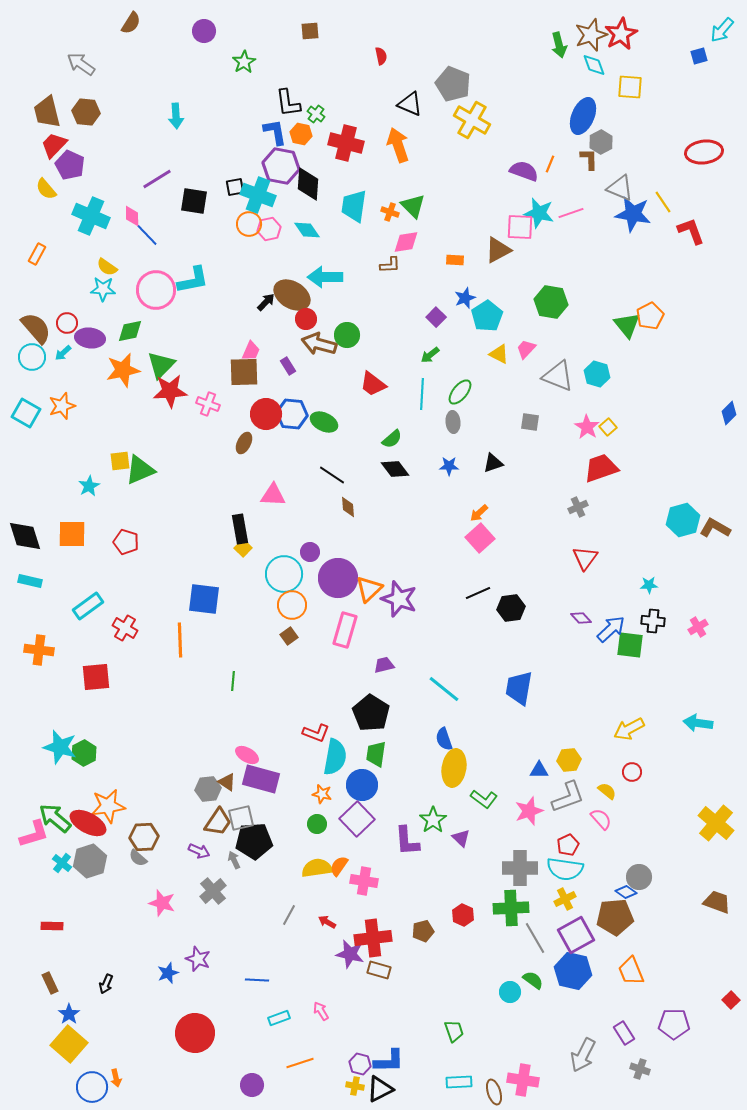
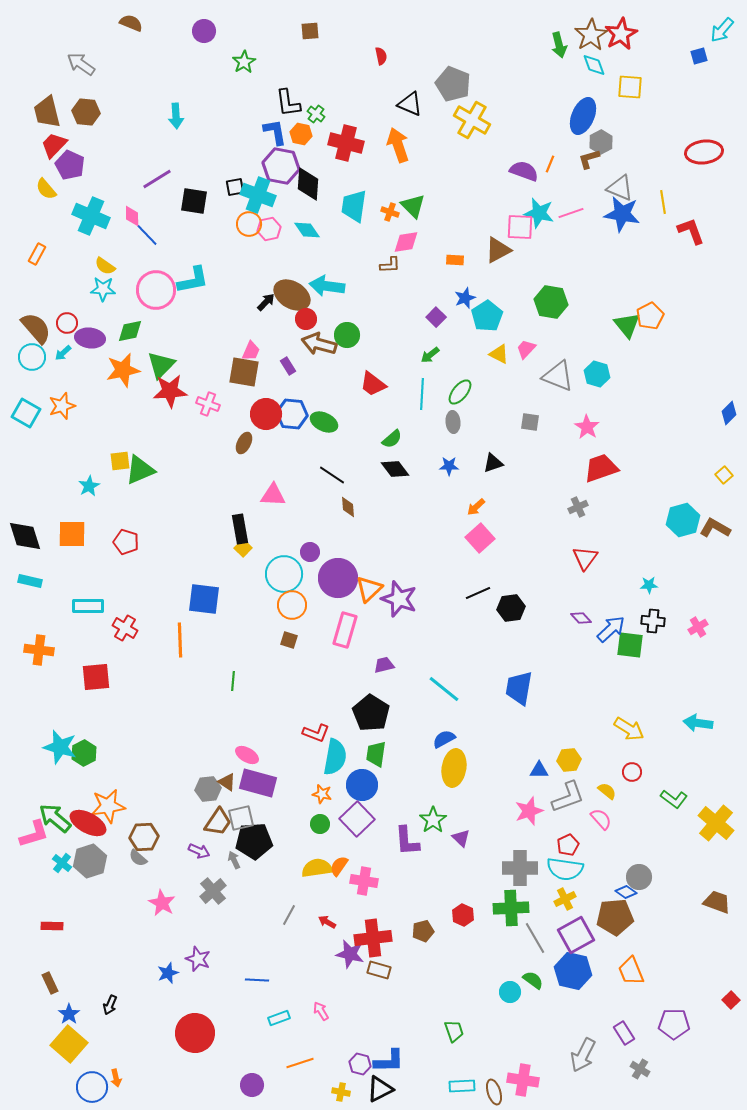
brown semicircle at (131, 23): rotated 100 degrees counterclockwise
brown star at (591, 35): rotated 12 degrees counterclockwise
brown L-shape at (589, 159): rotated 105 degrees counterclockwise
yellow line at (663, 202): rotated 25 degrees clockwise
blue star at (633, 214): moved 11 px left
yellow semicircle at (107, 267): moved 2 px left, 1 px up
cyan arrow at (325, 277): moved 2 px right, 9 px down; rotated 8 degrees clockwise
brown square at (244, 372): rotated 12 degrees clockwise
yellow square at (608, 427): moved 116 px right, 48 px down
orange arrow at (479, 513): moved 3 px left, 6 px up
cyan rectangle at (88, 606): rotated 36 degrees clockwise
brown square at (289, 636): moved 4 px down; rotated 36 degrees counterclockwise
yellow arrow at (629, 729): rotated 120 degrees counterclockwise
blue semicircle at (444, 739): rotated 80 degrees clockwise
purple rectangle at (261, 779): moved 3 px left, 4 px down
green L-shape at (484, 799): moved 190 px right
green circle at (317, 824): moved 3 px right
pink star at (162, 903): rotated 12 degrees clockwise
black arrow at (106, 984): moved 4 px right, 21 px down
gray cross at (640, 1069): rotated 12 degrees clockwise
cyan rectangle at (459, 1082): moved 3 px right, 4 px down
yellow cross at (355, 1086): moved 14 px left, 6 px down
